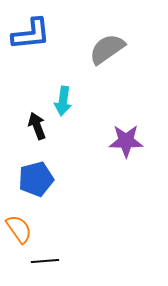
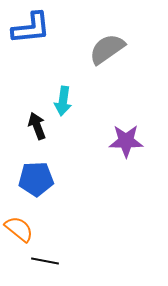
blue L-shape: moved 6 px up
blue pentagon: rotated 12 degrees clockwise
orange semicircle: rotated 16 degrees counterclockwise
black line: rotated 16 degrees clockwise
